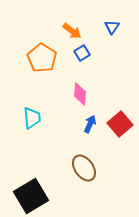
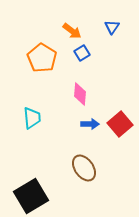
blue arrow: rotated 66 degrees clockwise
